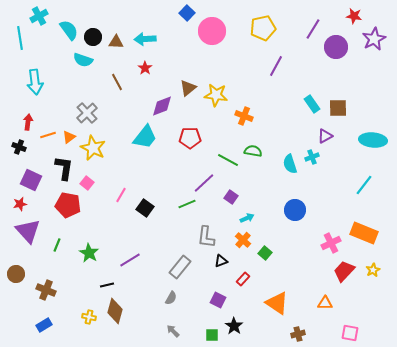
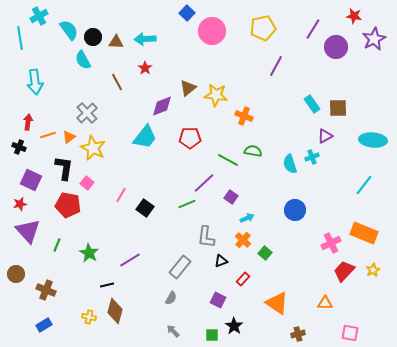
cyan semicircle at (83, 60): rotated 42 degrees clockwise
